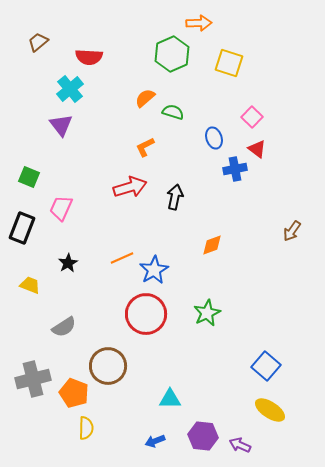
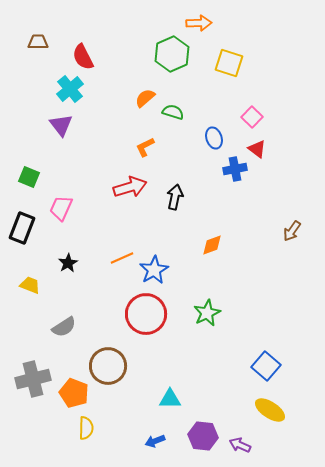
brown trapezoid: rotated 40 degrees clockwise
red semicircle: moved 6 px left; rotated 60 degrees clockwise
